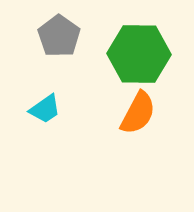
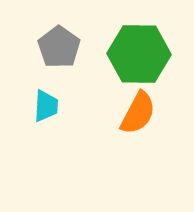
gray pentagon: moved 11 px down
cyan trapezoid: moved 1 px right, 3 px up; rotated 52 degrees counterclockwise
